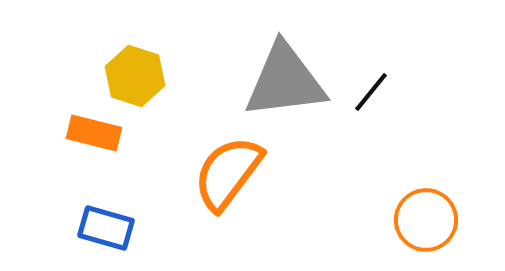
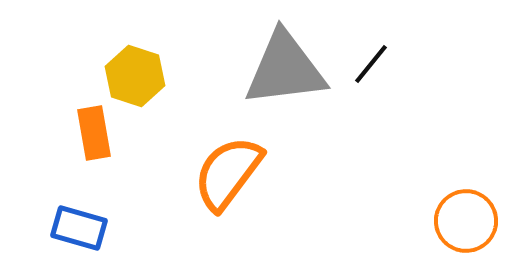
gray triangle: moved 12 px up
black line: moved 28 px up
orange rectangle: rotated 66 degrees clockwise
orange circle: moved 40 px right, 1 px down
blue rectangle: moved 27 px left
